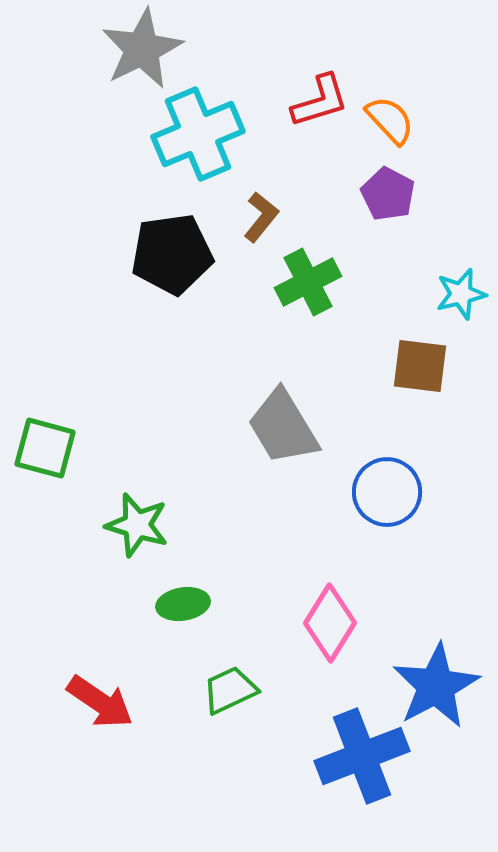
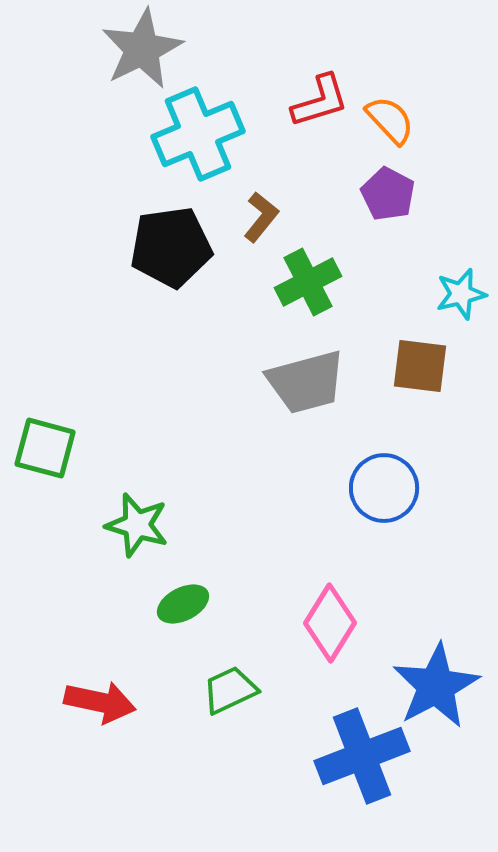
black pentagon: moved 1 px left, 7 px up
gray trapezoid: moved 23 px right, 45 px up; rotated 74 degrees counterclockwise
blue circle: moved 3 px left, 4 px up
green ellipse: rotated 18 degrees counterclockwise
red arrow: rotated 22 degrees counterclockwise
